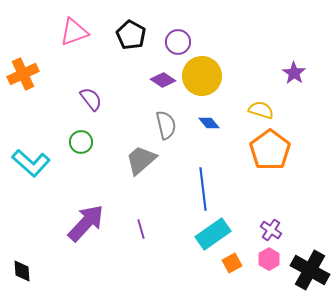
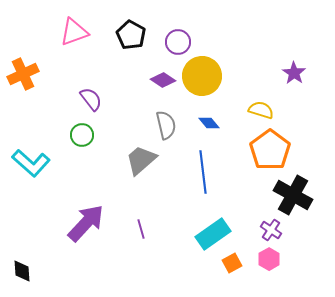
green circle: moved 1 px right, 7 px up
blue line: moved 17 px up
black cross: moved 17 px left, 75 px up
